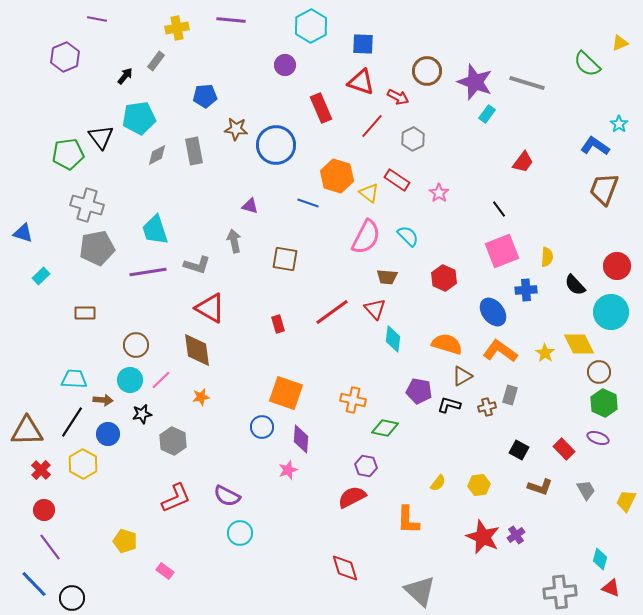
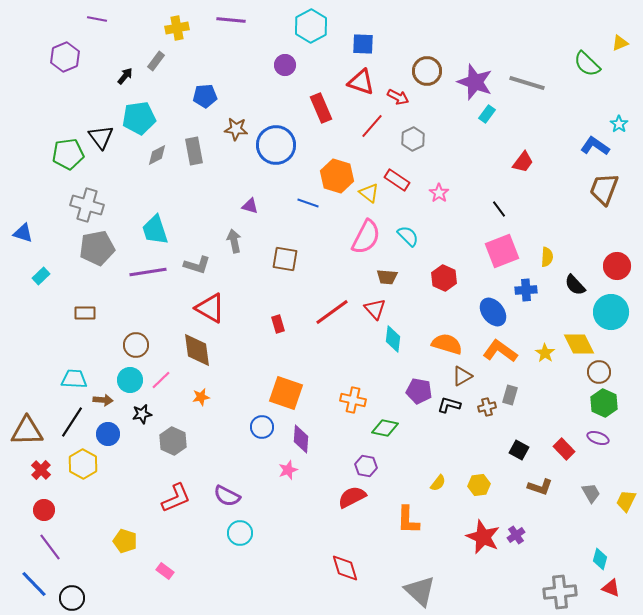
gray trapezoid at (586, 490): moved 5 px right, 3 px down
